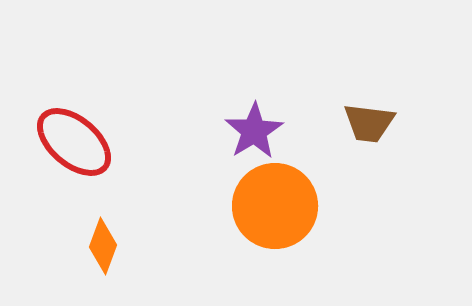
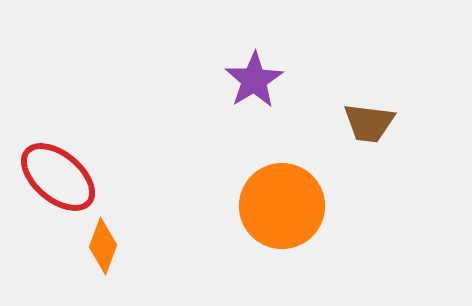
purple star: moved 51 px up
red ellipse: moved 16 px left, 35 px down
orange circle: moved 7 px right
